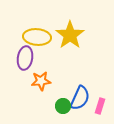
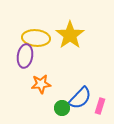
yellow ellipse: moved 1 px left, 1 px down
purple ellipse: moved 2 px up
orange star: moved 3 px down
blue semicircle: rotated 20 degrees clockwise
green circle: moved 1 px left, 2 px down
